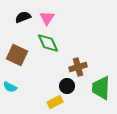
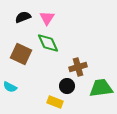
brown square: moved 4 px right, 1 px up
green trapezoid: rotated 80 degrees clockwise
yellow rectangle: rotated 49 degrees clockwise
